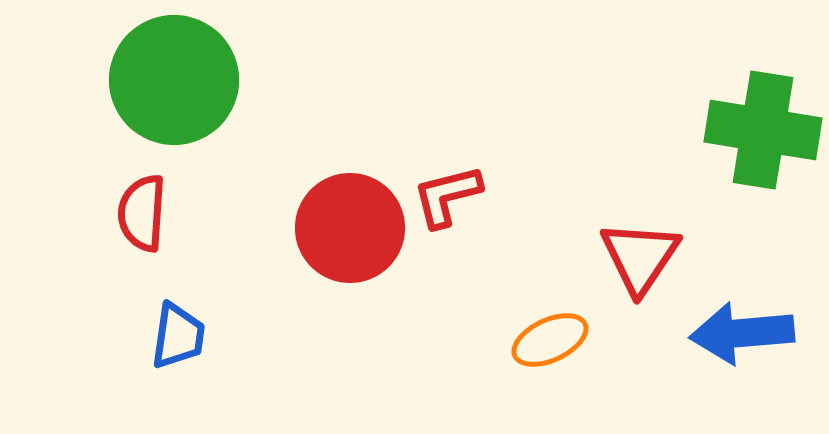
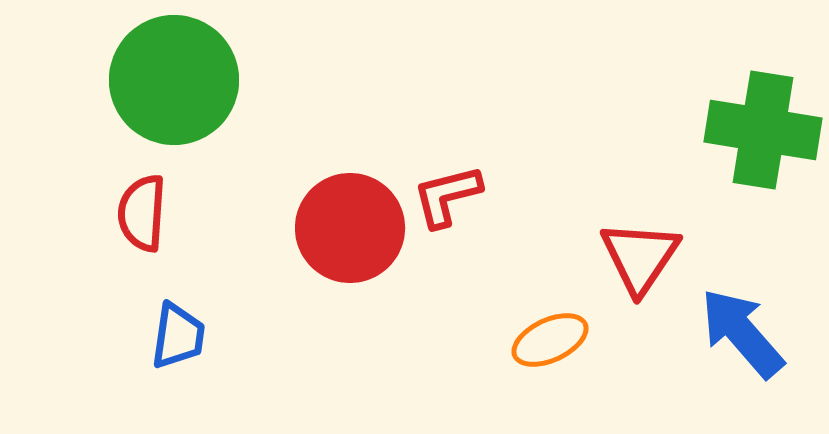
blue arrow: rotated 54 degrees clockwise
